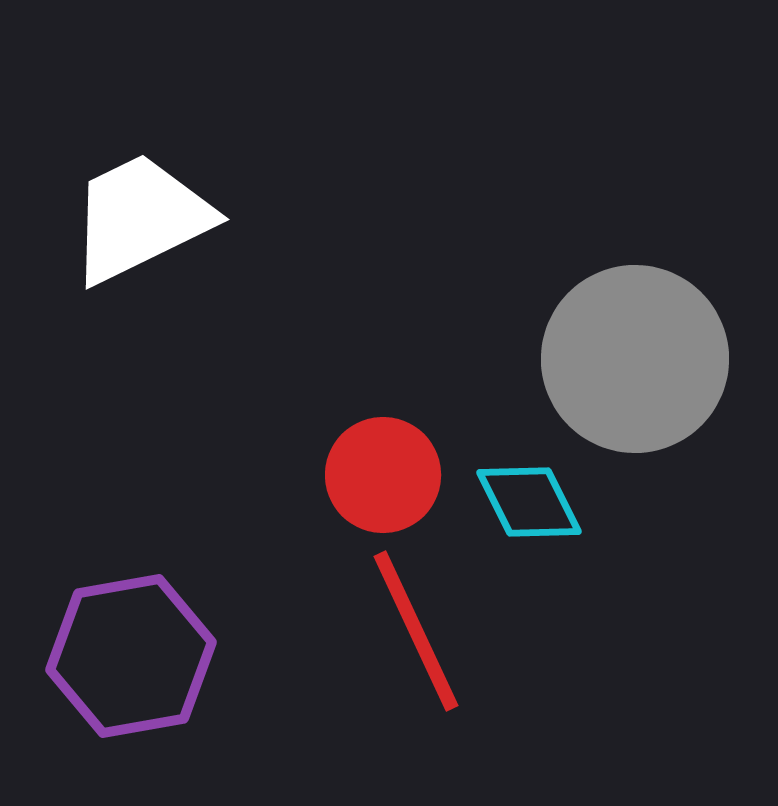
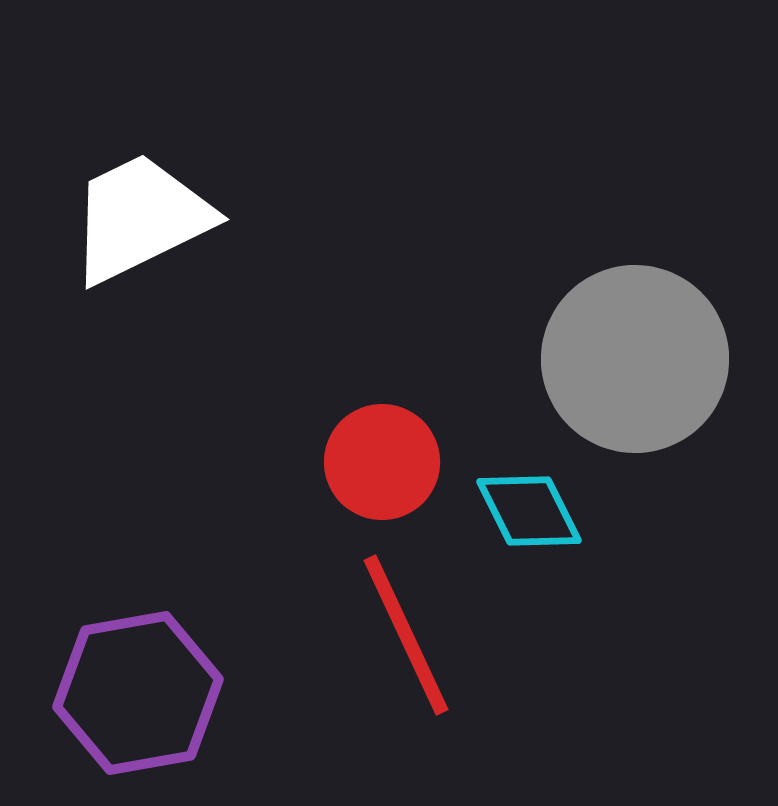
red circle: moved 1 px left, 13 px up
cyan diamond: moved 9 px down
red line: moved 10 px left, 4 px down
purple hexagon: moved 7 px right, 37 px down
